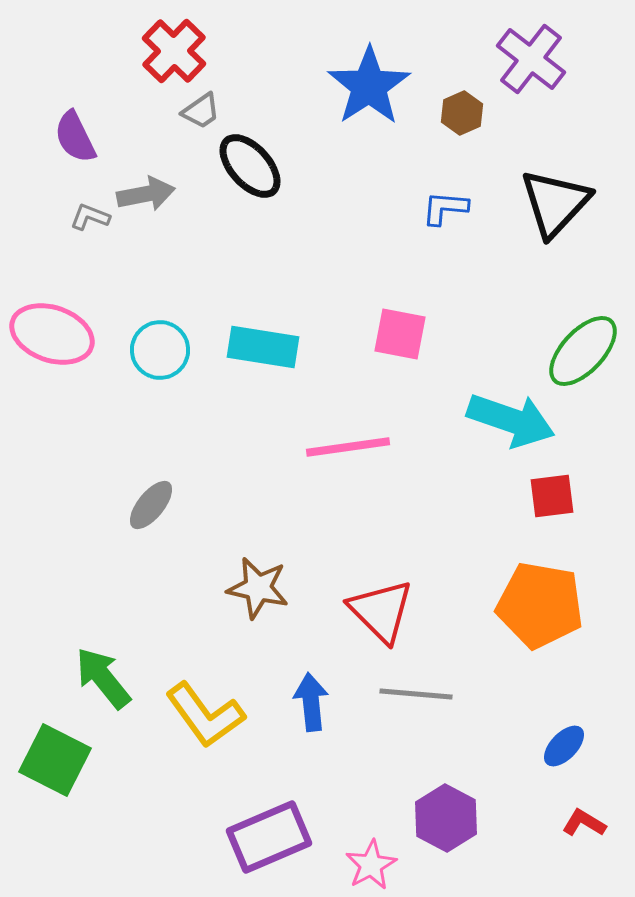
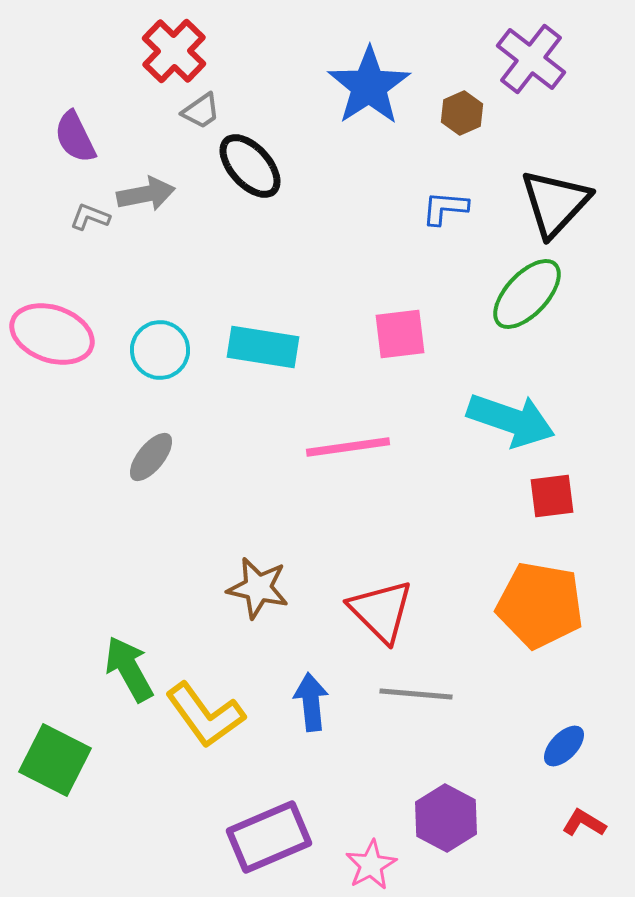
pink square: rotated 18 degrees counterclockwise
green ellipse: moved 56 px left, 57 px up
gray ellipse: moved 48 px up
green arrow: moved 26 px right, 9 px up; rotated 10 degrees clockwise
